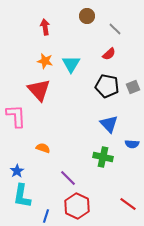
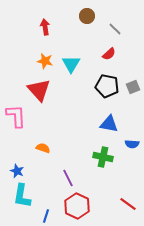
blue triangle: rotated 36 degrees counterclockwise
blue star: rotated 16 degrees counterclockwise
purple line: rotated 18 degrees clockwise
